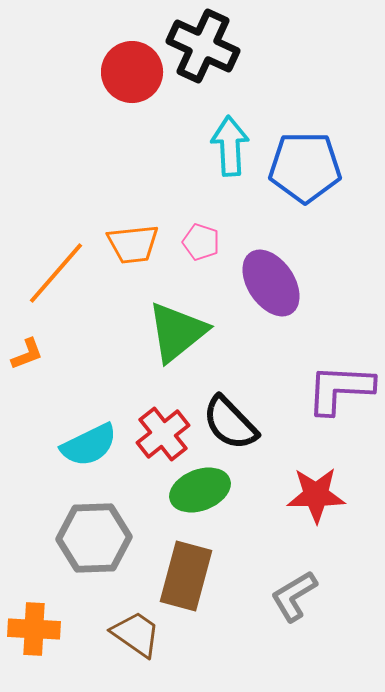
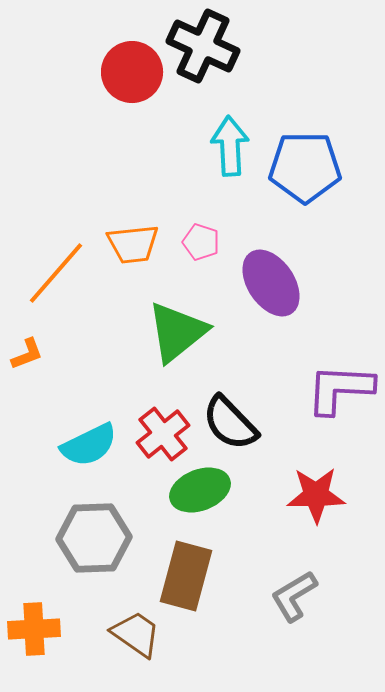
orange cross: rotated 6 degrees counterclockwise
